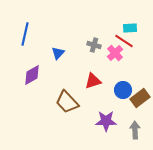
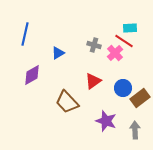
blue triangle: rotated 16 degrees clockwise
red triangle: rotated 18 degrees counterclockwise
blue circle: moved 2 px up
purple star: rotated 20 degrees clockwise
